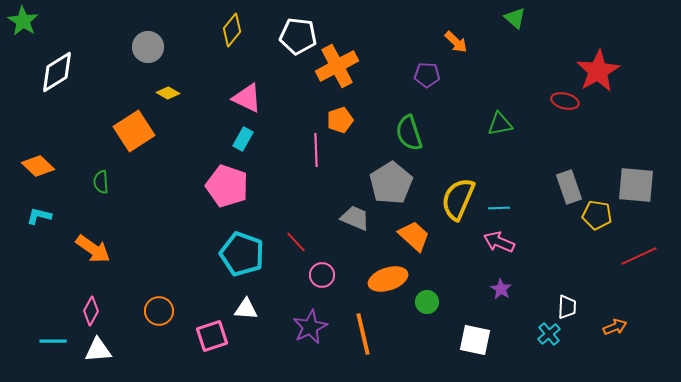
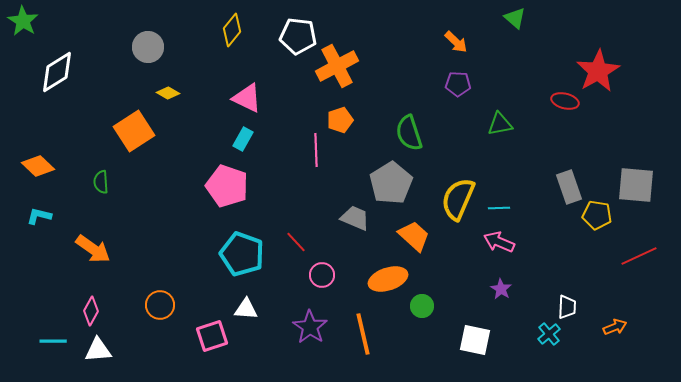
purple pentagon at (427, 75): moved 31 px right, 9 px down
green circle at (427, 302): moved 5 px left, 4 px down
orange circle at (159, 311): moved 1 px right, 6 px up
purple star at (310, 327): rotated 12 degrees counterclockwise
